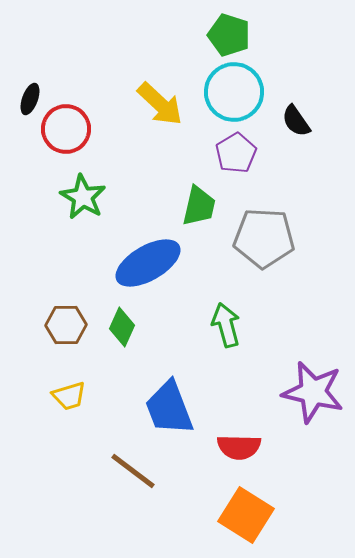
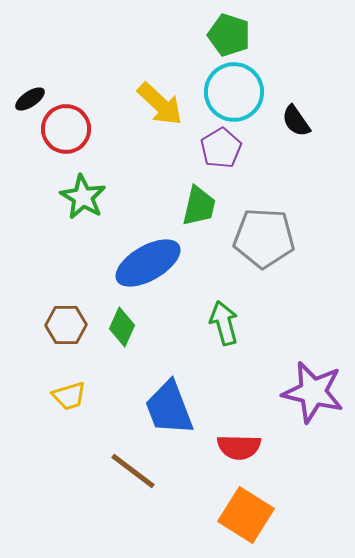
black ellipse: rotated 36 degrees clockwise
purple pentagon: moved 15 px left, 5 px up
green arrow: moved 2 px left, 2 px up
